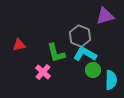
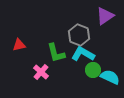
purple triangle: rotated 18 degrees counterclockwise
gray hexagon: moved 1 px left, 1 px up
cyan L-shape: moved 2 px left
pink cross: moved 2 px left
cyan semicircle: moved 1 px left, 3 px up; rotated 66 degrees counterclockwise
